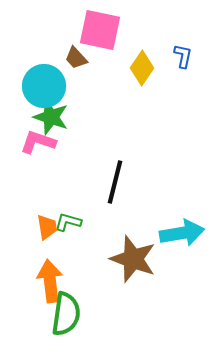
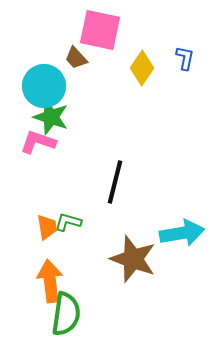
blue L-shape: moved 2 px right, 2 px down
